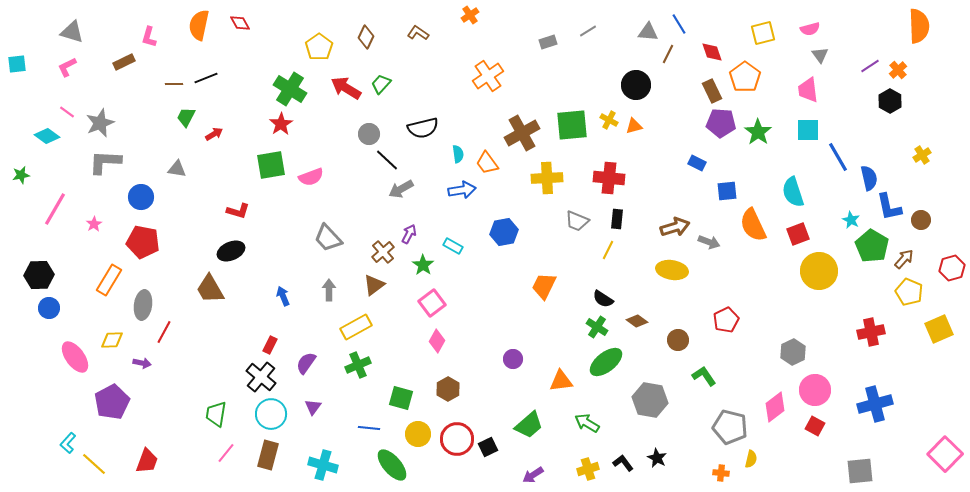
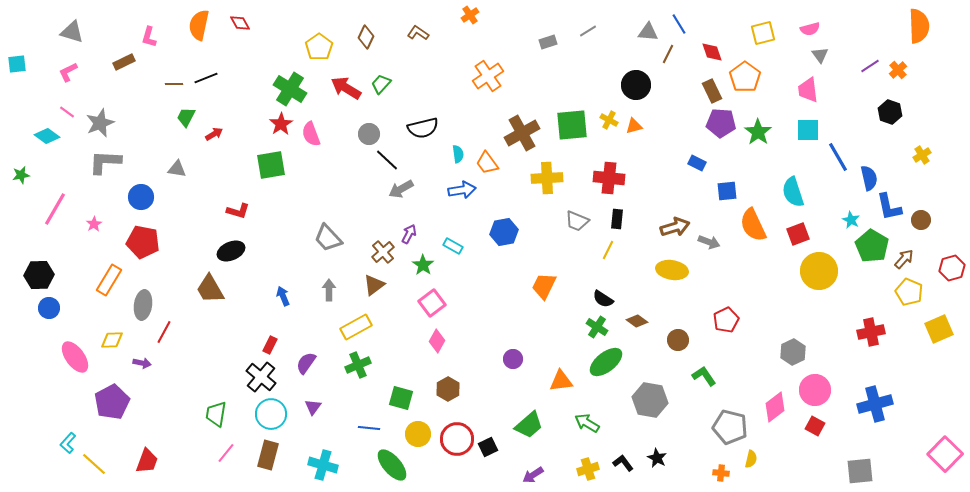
pink L-shape at (67, 67): moved 1 px right, 5 px down
black hexagon at (890, 101): moved 11 px down; rotated 10 degrees counterclockwise
pink semicircle at (311, 177): moved 43 px up; rotated 90 degrees clockwise
